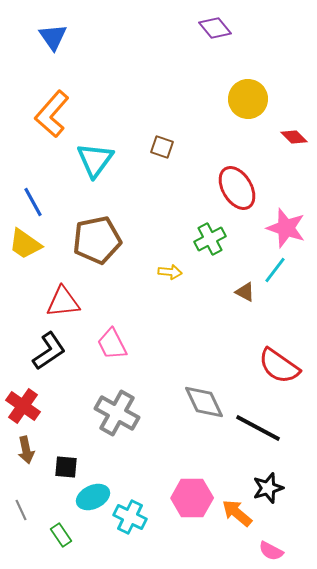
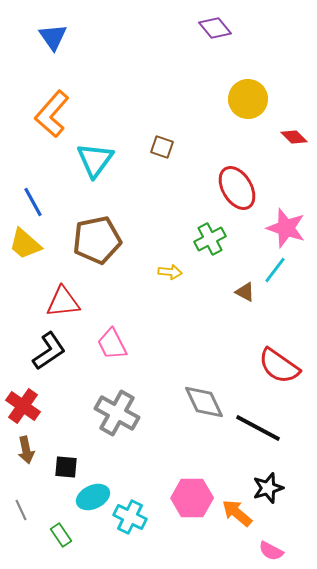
yellow trapezoid: rotated 6 degrees clockwise
